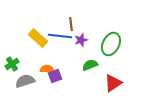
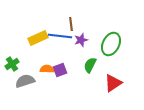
yellow rectangle: rotated 66 degrees counterclockwise
green semicircle: rotated 42 degrees counterclockwise
purple square: moved 5 px right, 6 px up
